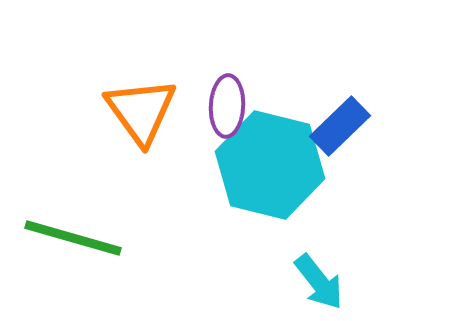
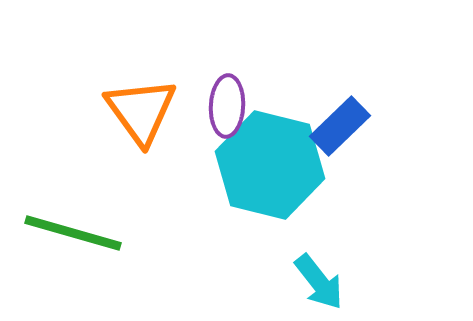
green line: moved 5 px up
